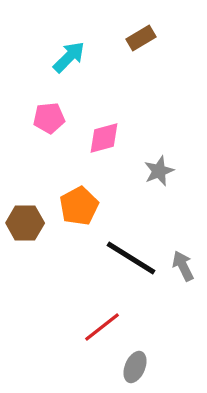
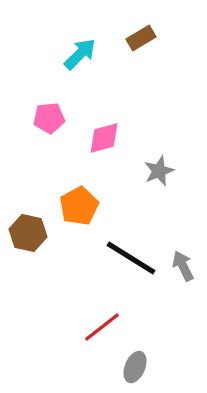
cyan arrow: moved 11 px right, 3 px up
brown hexagon: moved 3 px right, 10 px down; rotated 12 degrees clockwise
